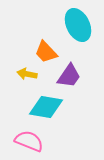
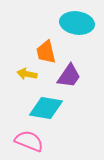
cyan ellipse: moved 1 px left, 2 px up; rotated 56 degrees counterclockwise
orange trapezoid: rotated 30 degrees clockwise
cyan diamond: moved 1 px down
